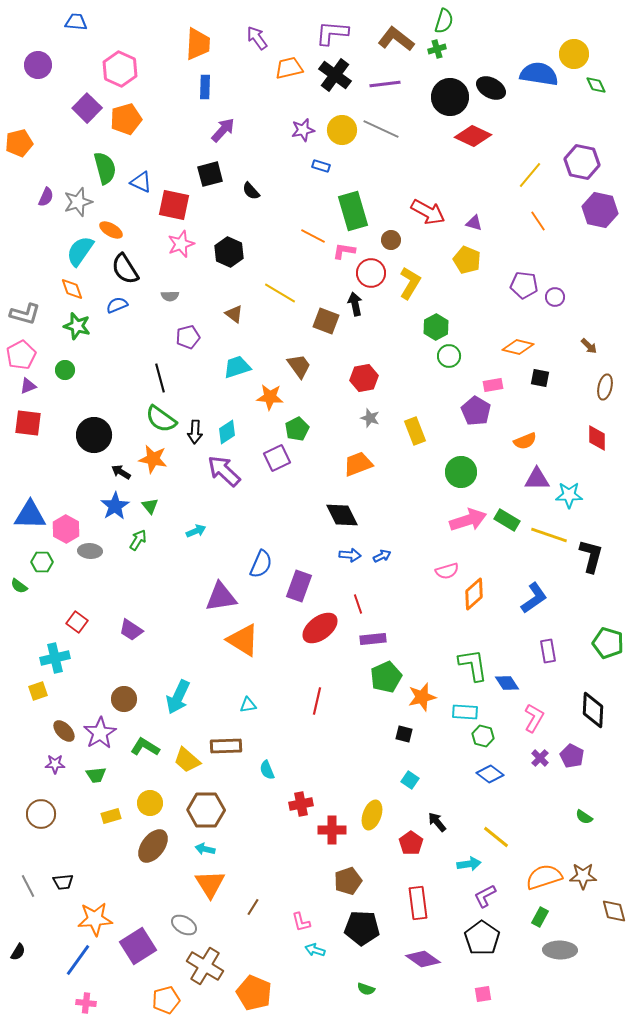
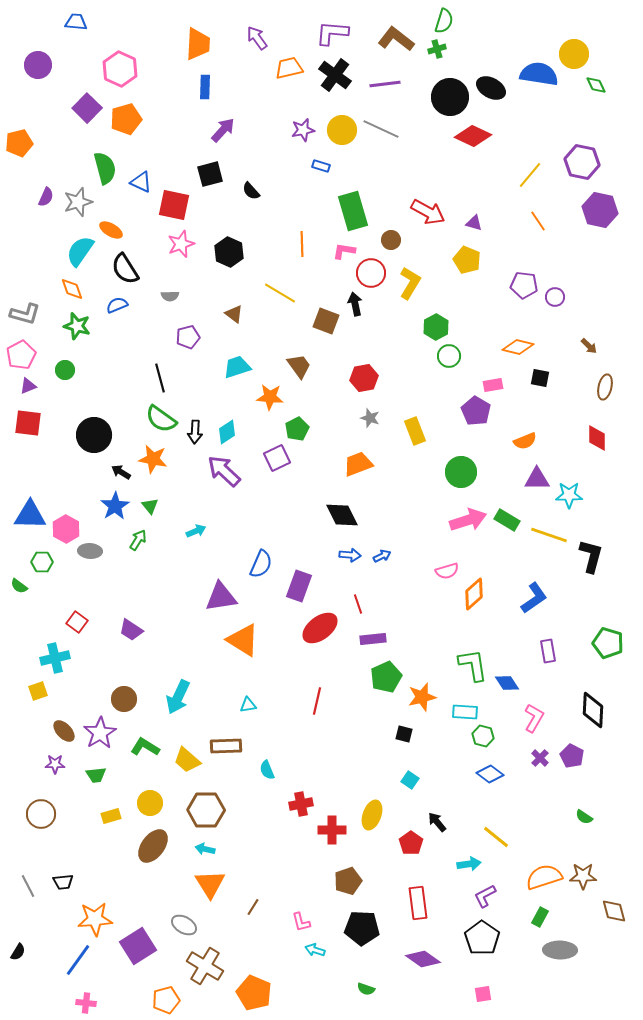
orange line at (313, 236): moved 11 px left, 8 px down; rotated 60 degrees clockwise
